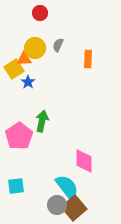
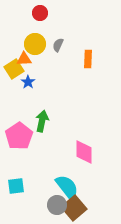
yellow circle: moved 4 px up
pink diamond: moved 9 px up
